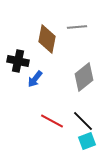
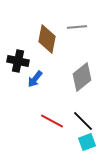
gray diamond: moved 2 px left
cyan square: moved 1 px down
